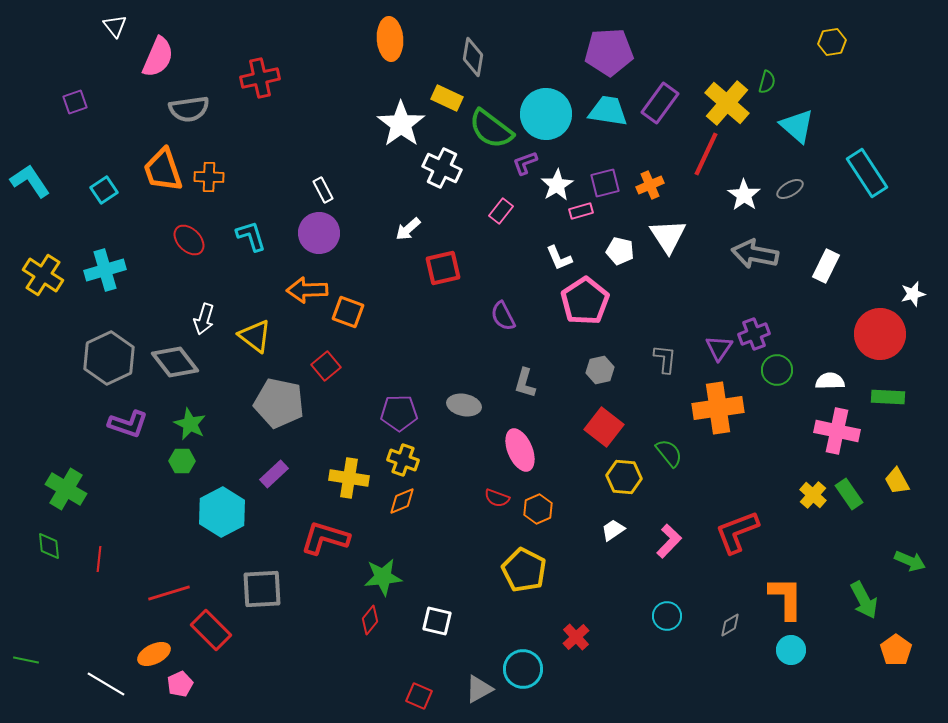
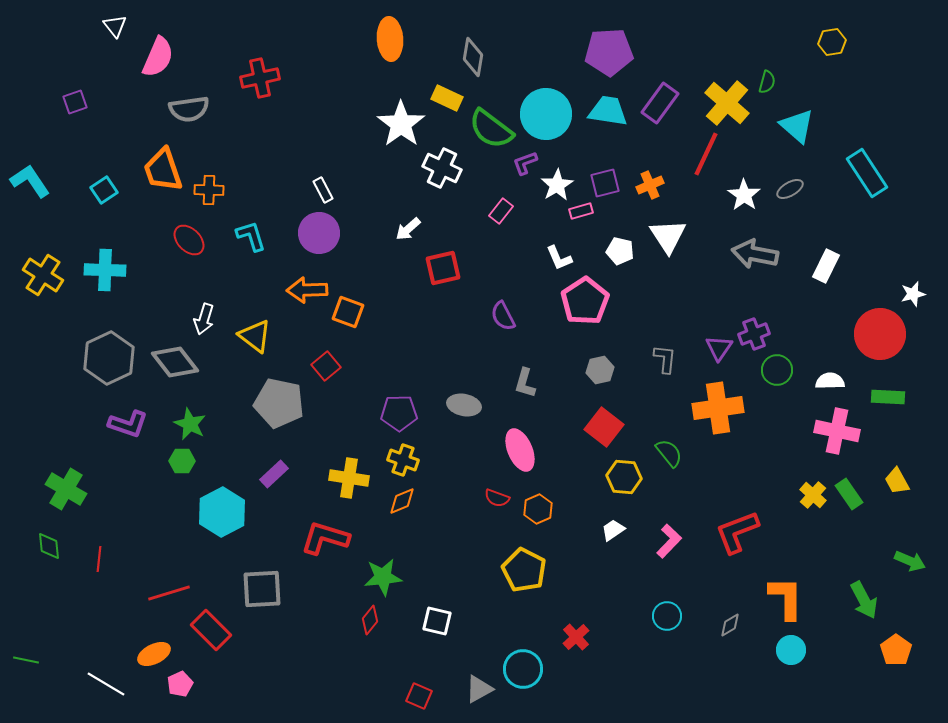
orange cross at (209, 177): moved 13 px down
cyan cross at (105, 270): rotated 18 degrees clockwise
